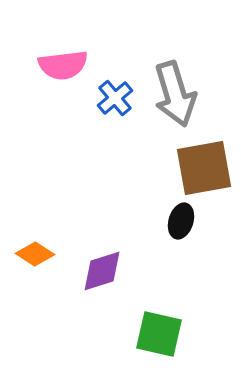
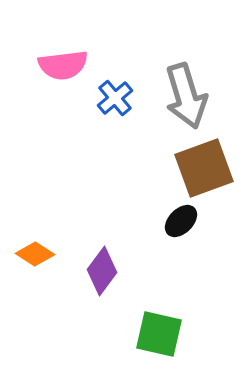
gray arrow: moved 11 px right, 2 px down
brown square: rotated 10 degrees counterclockwise
black ellipse: rotated 28 degrees clockwise
purple diamond: rotated 36 degrees counterclockwise
